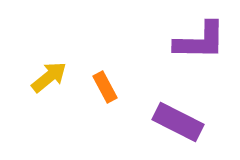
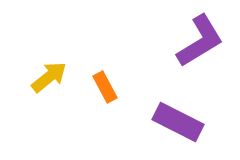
purple L-shape: rotated 32 degrees counterclockwise
